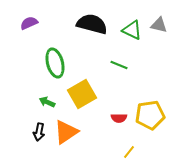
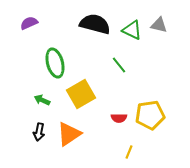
black semicircle: moved 3 px right
green line: rotated 30 degrees clockwise
yellow square: moved 1 px left
green arrow: moved 5 px left, 2 px up
orange triangle: moved 3 px right, 2 px down
yellow line: rotated 16 degrees counterclockwise
